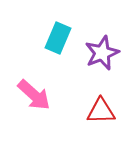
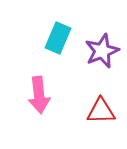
purple star: moved 2 px up
pink arrow: moved 5 px right; rotated 42 degrees clockwise
